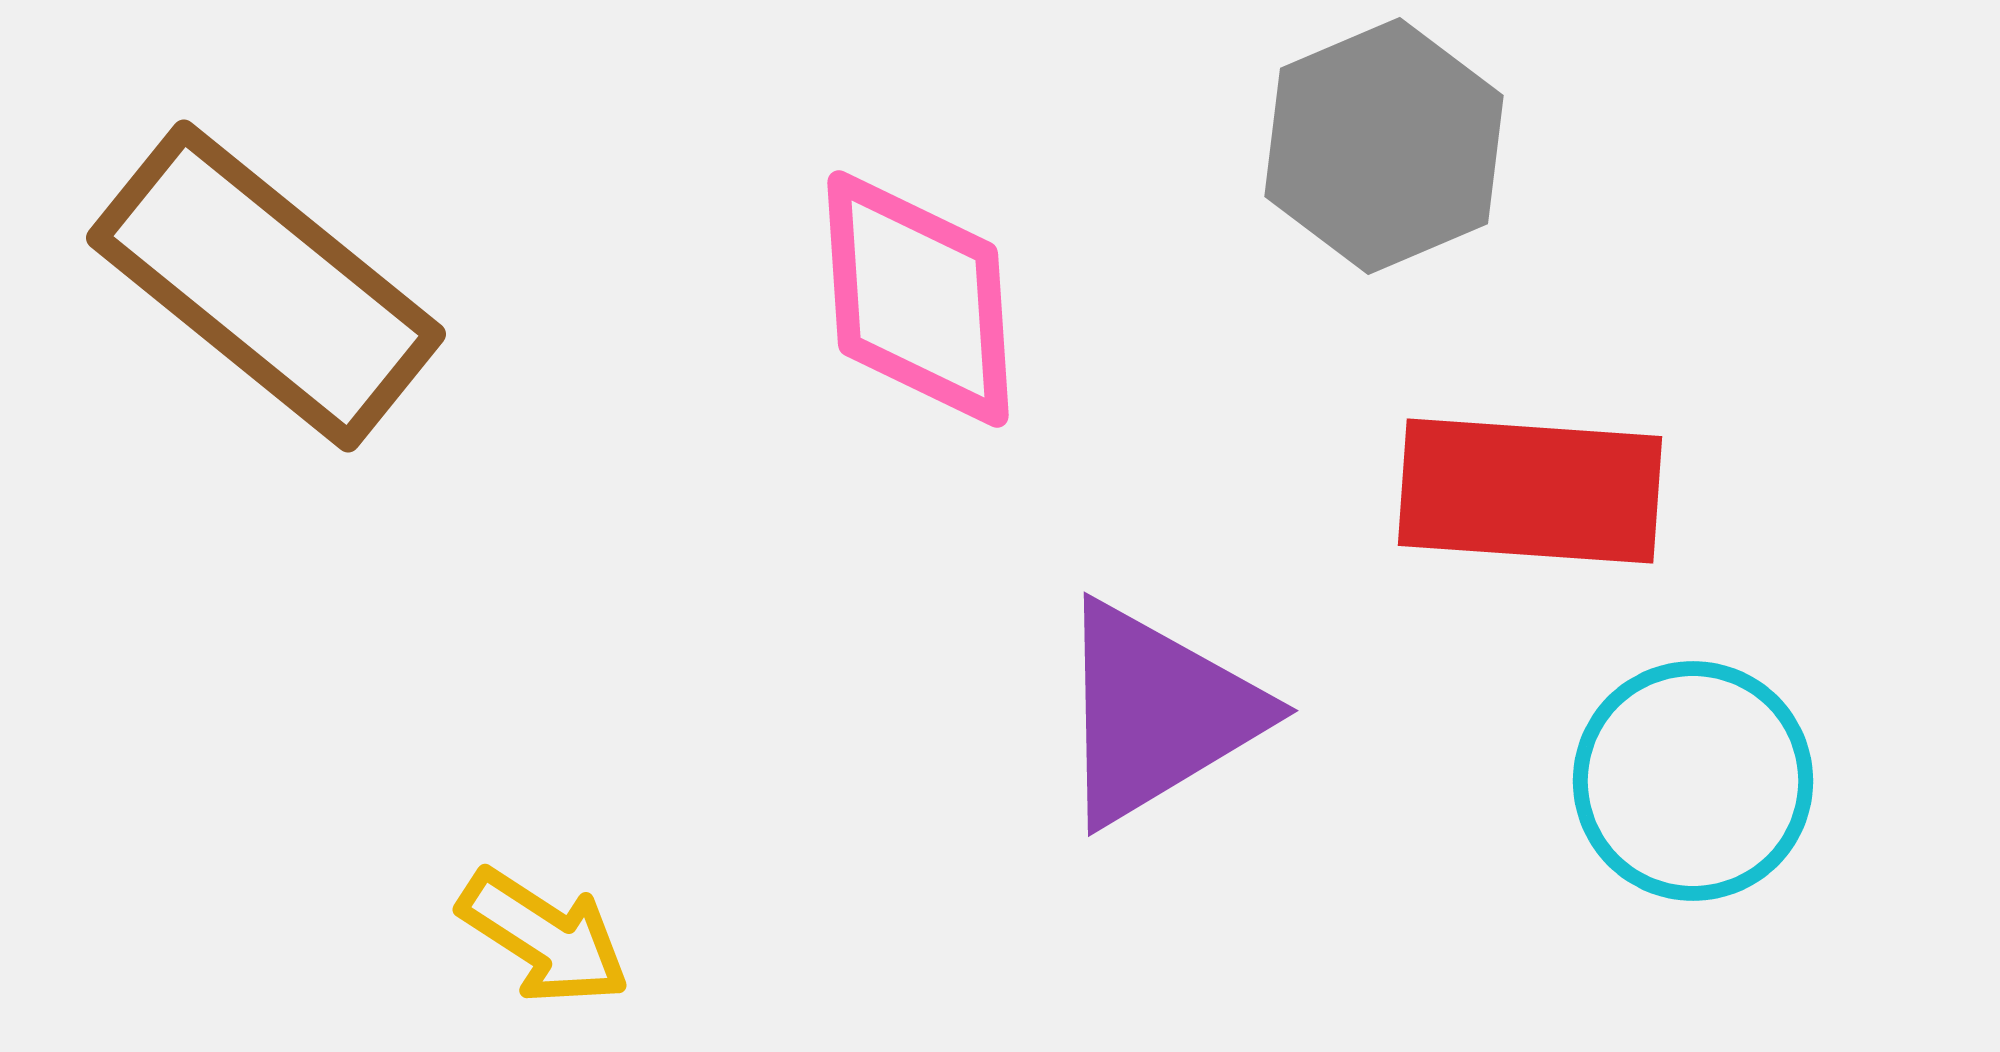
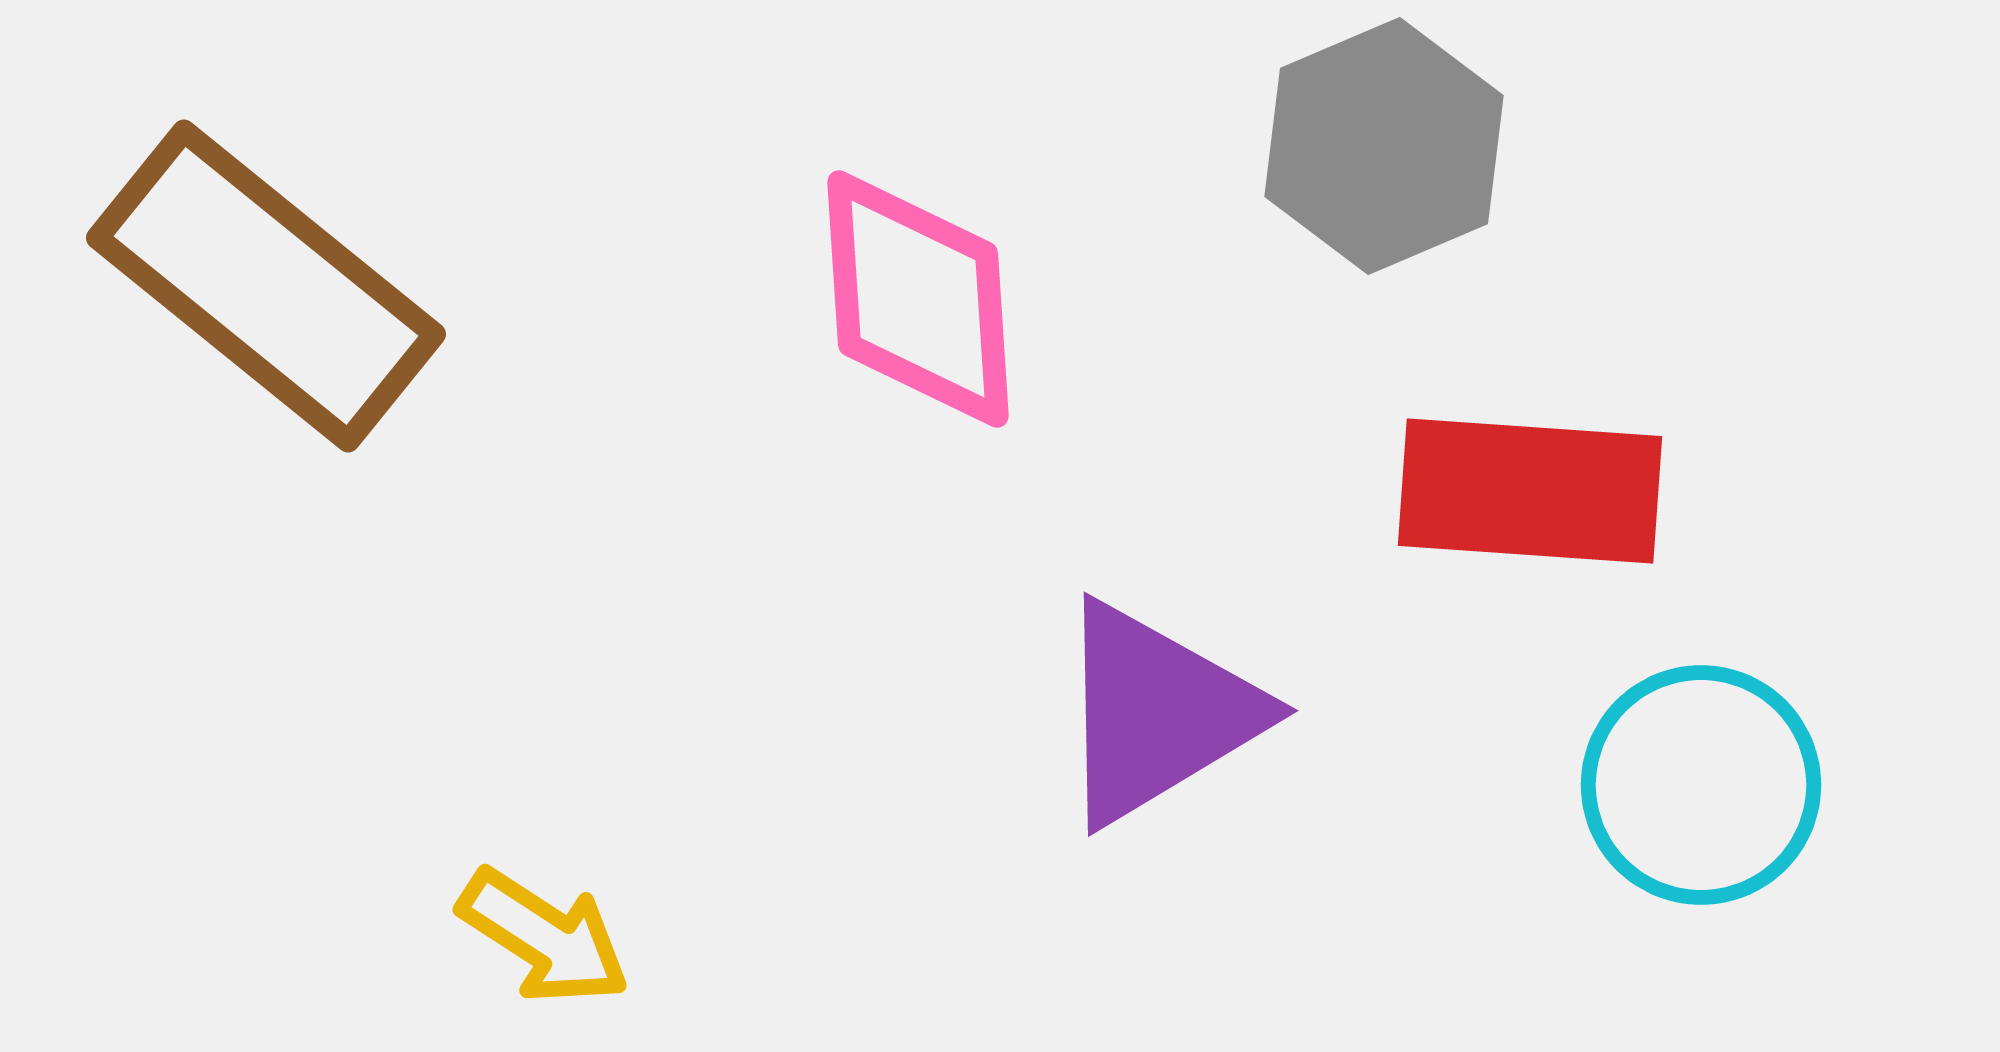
cyan circle: moved 8 px right, 4 px down
